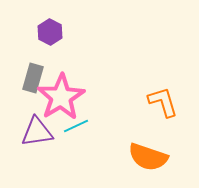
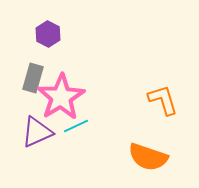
purple hexagon: moved 2 px left, 2 px down
orange L-shape: moved 2 px up
purple triangle: rotated 16 degrees counterclockwise
